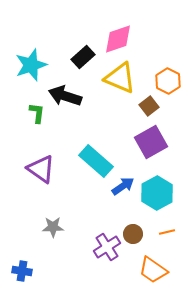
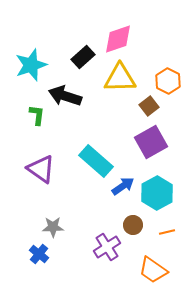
yellow triangle: rotated 24 degrees counterclockwise
green L-shape: moved 2 px down
brown circle: moved 9 px up
blue cross: moved 17 px right, 17 px up; rotated 30 degrees clockwise
